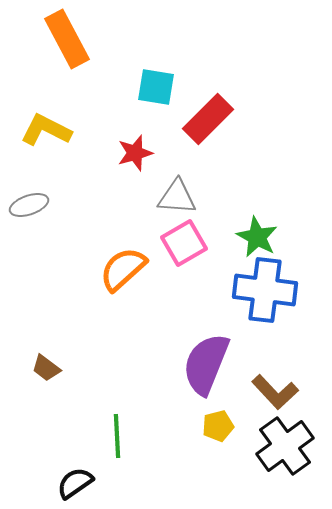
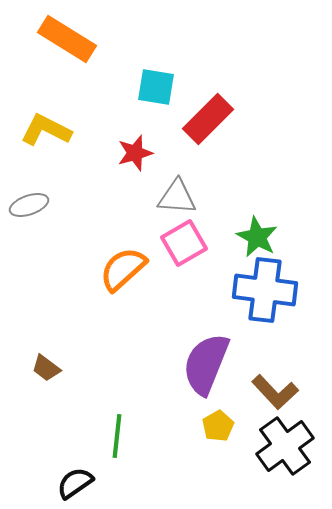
orange rectangle: rotated 30 degrees counterclockwise
yellow pentagon: rotated 16 degrees counterclockwise
green line: rotated 9 degrees clockwise
